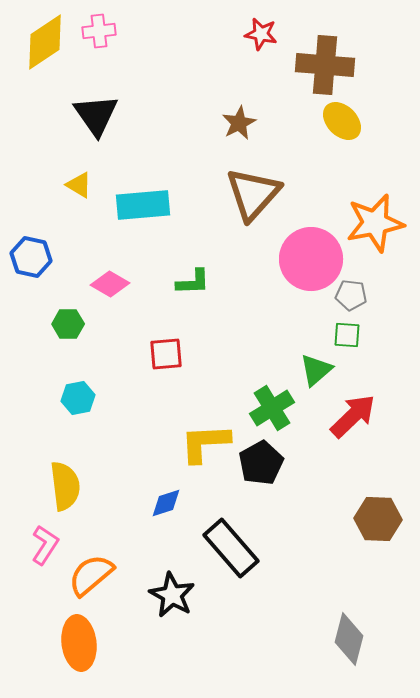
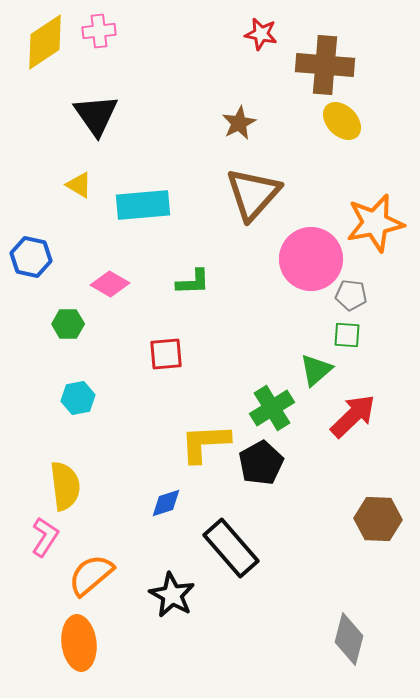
pink L-shape: moved 8 px up
